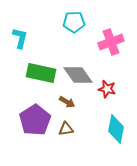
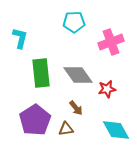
green rectangle: rotated 72 degrees clockwise
red star: rotated 24 degrees counterclockwise
brown arrow: moved 9 px right, 6 px down; rotated 21 degrees clockwise
cyan diamond: moved 1 px down; rotated 40 degrees counterclockwise
